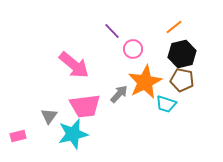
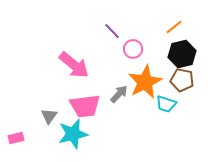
pink rectangle: moved 2 px left, 2 px down
